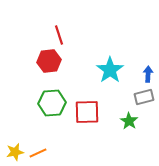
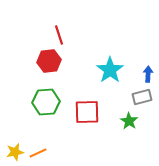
gray rectangle: moved 2 px left
green hexagon: moved 6 px left, 1 px up
